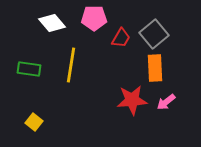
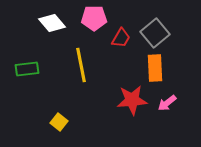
gray square: moved 1 px right, 1 px up
yellow line: moved 10 px right; rotated 20 degrees counterclockwise
green rectangle: moved 2 px left; rotated 15 degrees counterclockwise
pink arrow: moved 1 px right, 1 px down
yellow square: moved 25 px right
